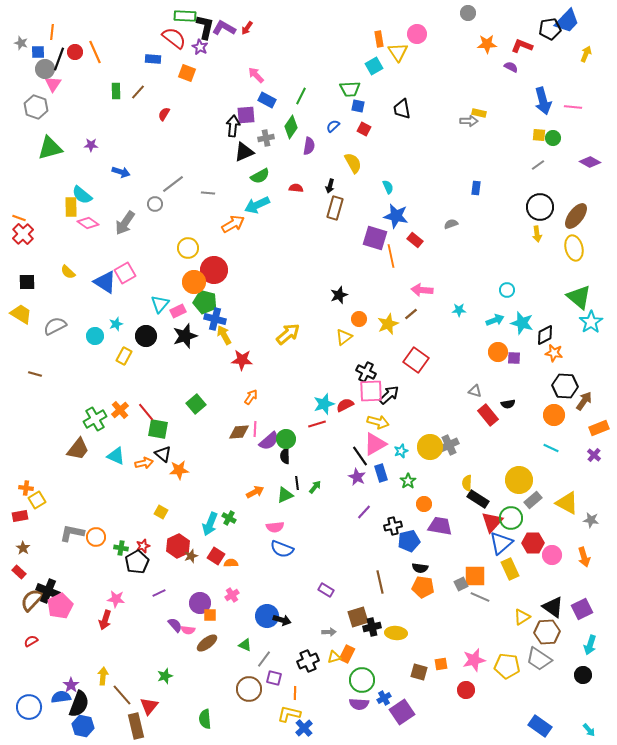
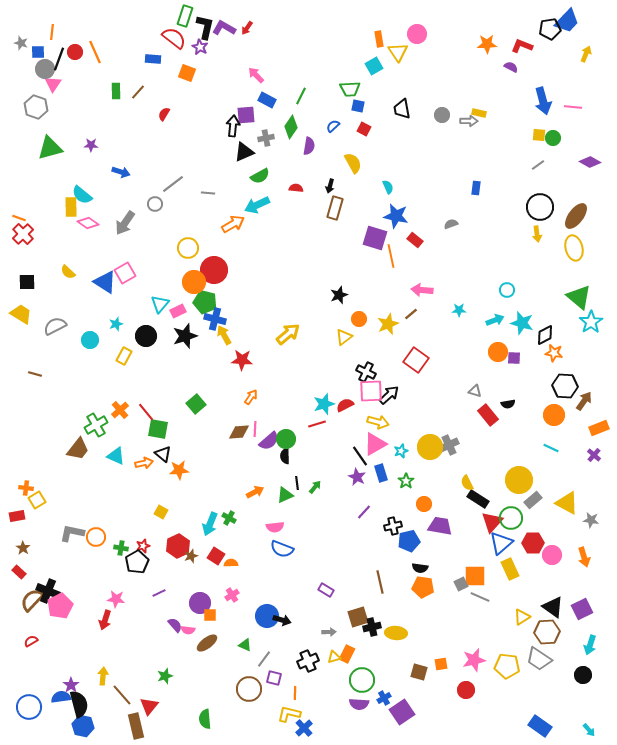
gray circle at (468, 13): moved 26 px left, 102 px down
green rectangle at (185, 16): rotated 75 degrees counterclockwise
cyan circle at (95, 336): moved 5 px left, 4 px down
green cross at (95, 419): moved 1 px right, 6 px down
green star at (408, 481): moved 2 px left
yellow semicircle at (467, 483): rotated 28 degrees counterclockwise
red rectangle at (20, 516): moved 3 px left
black semicircle at (79, 704): rotated 36 degrees counterclockwise
